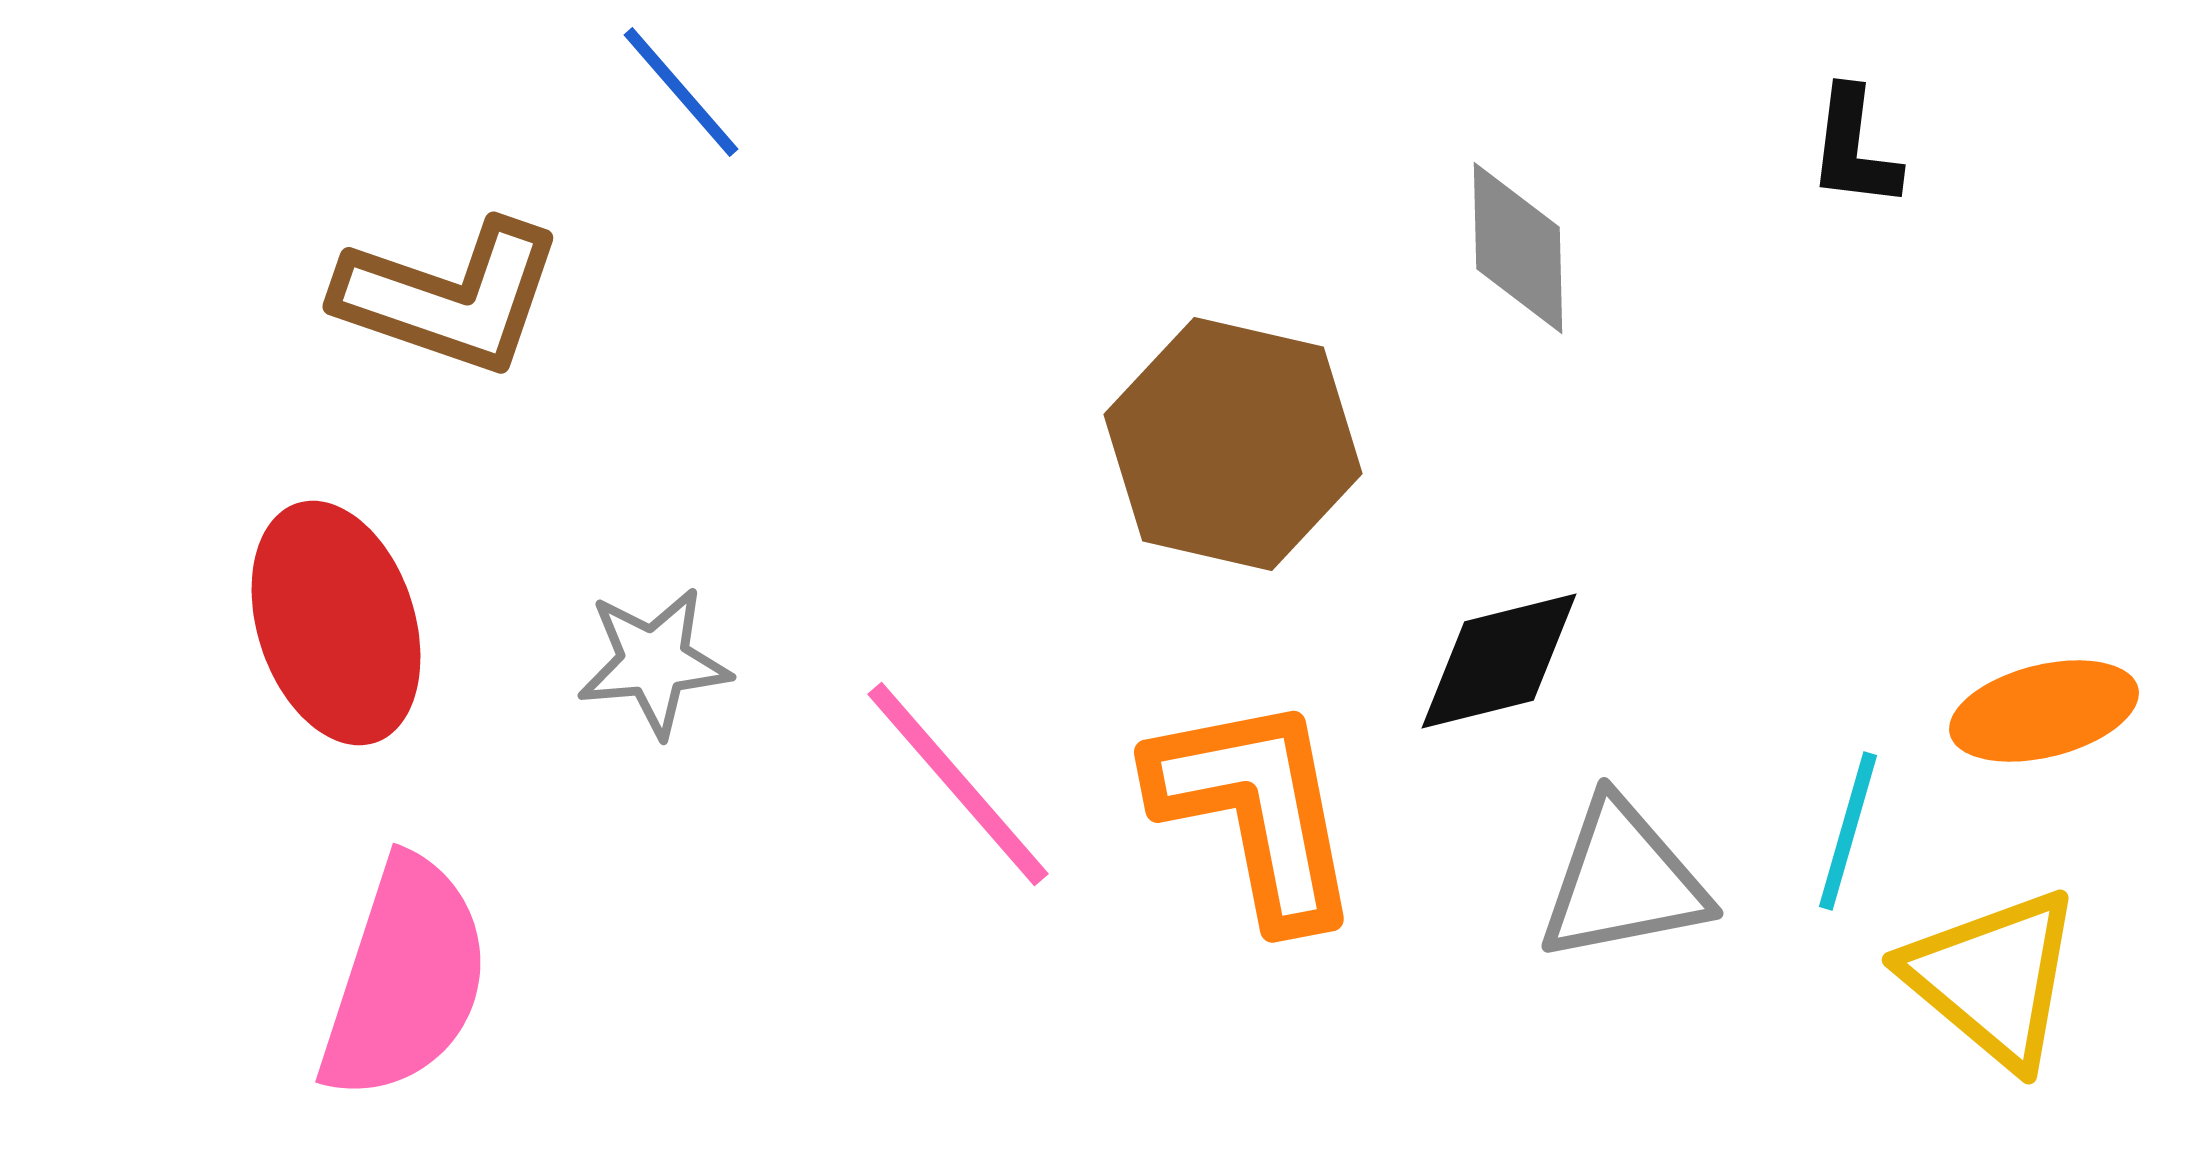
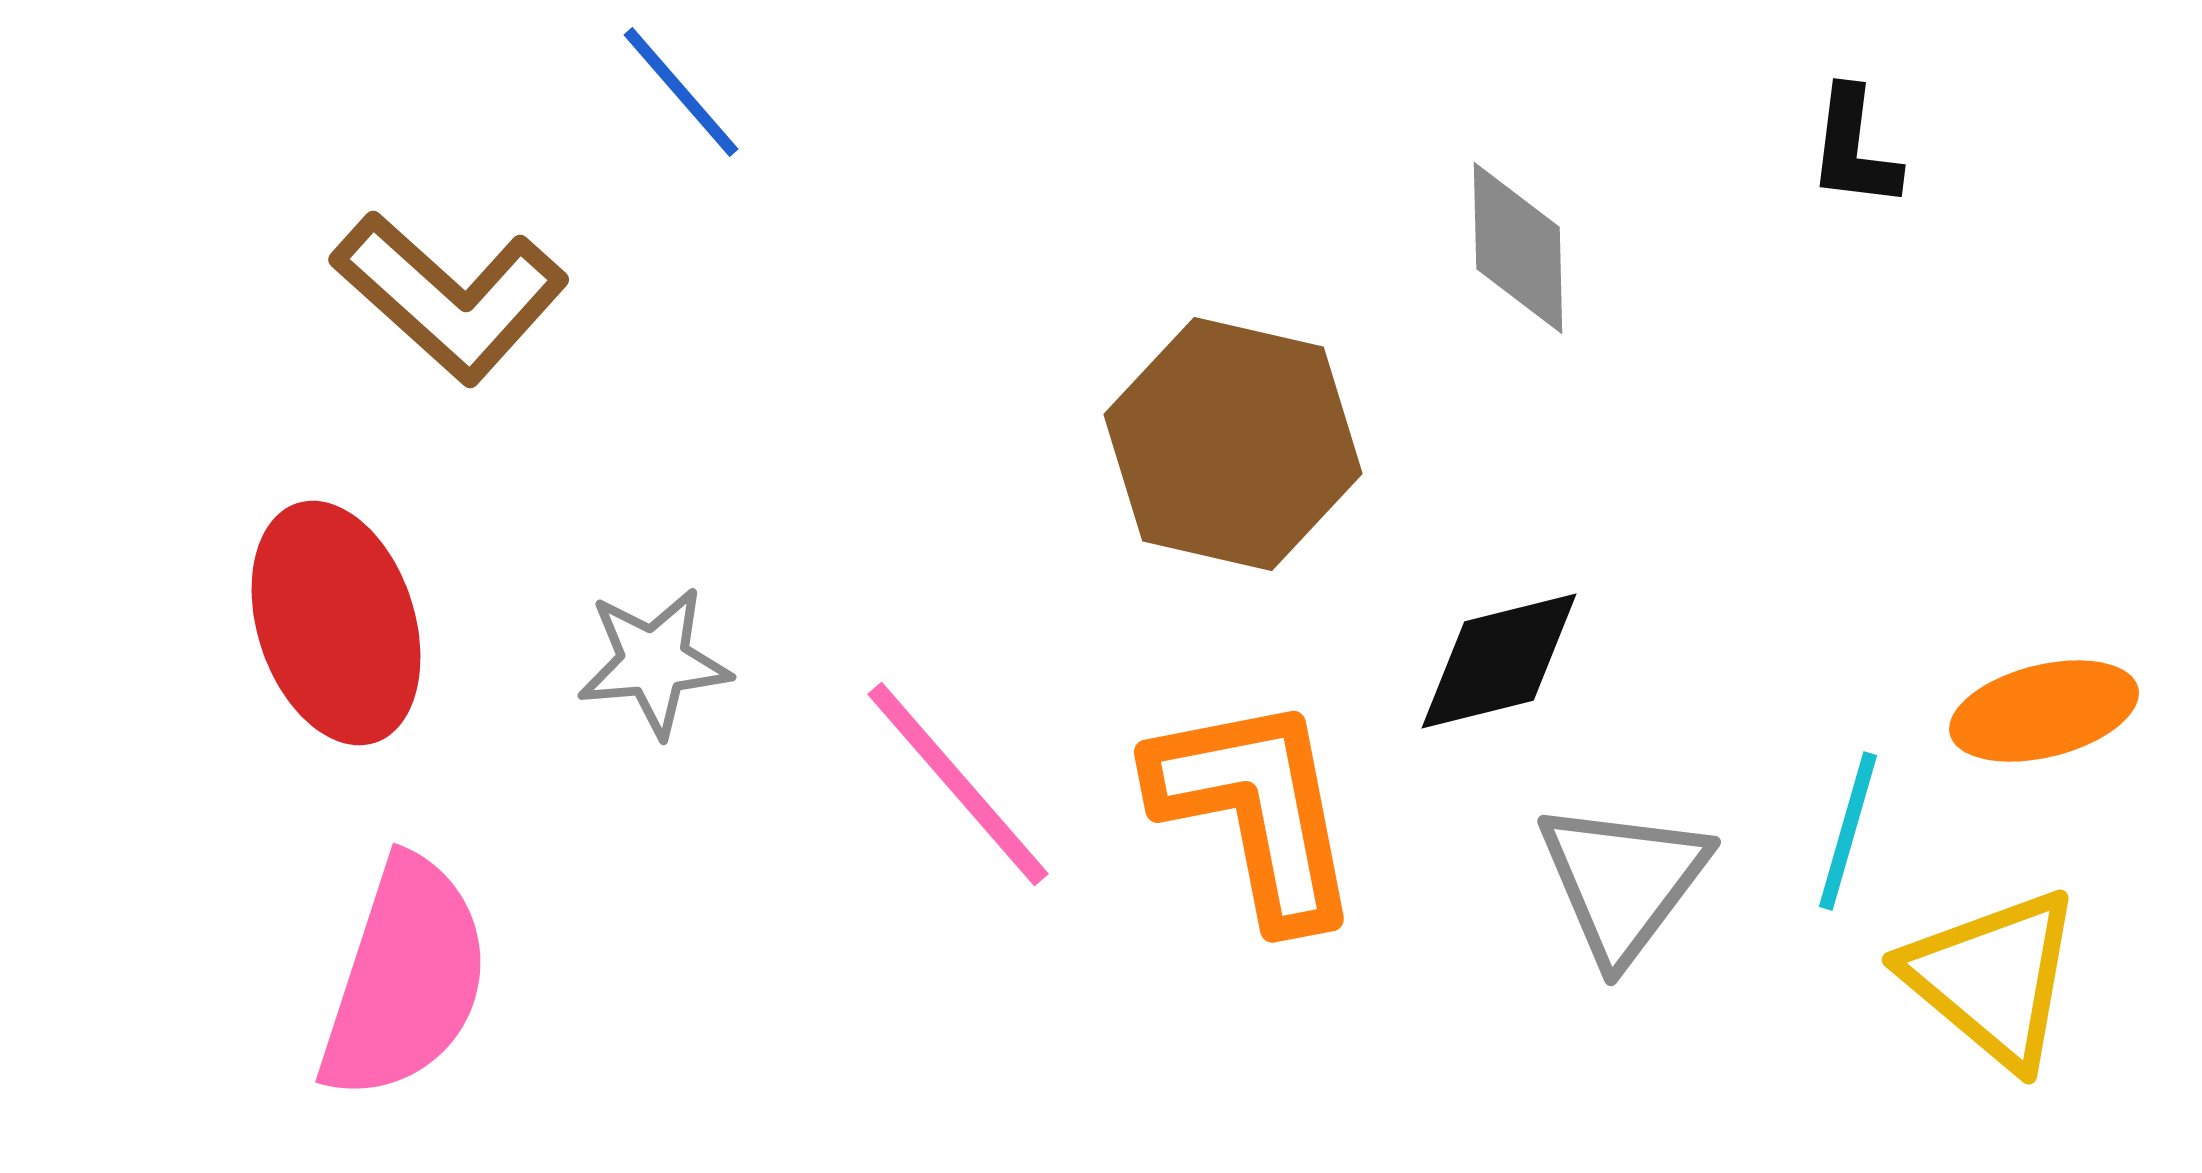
brown L-shape: rotated 23 degrees clockwise
gray triangle: rotated 42 degrees counterclockwise
